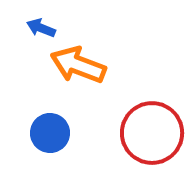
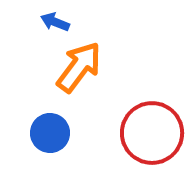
blue arrow: moved 14 px right, 6 px up
orange arrow: moved 1 px right, 2 px down; rotated 106 degrees clockwise
